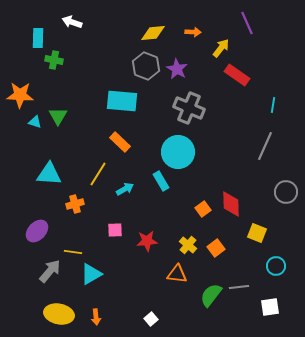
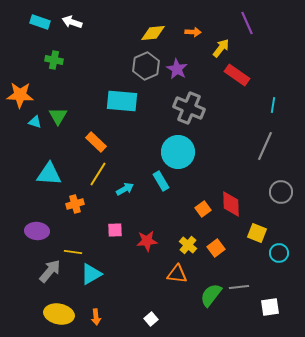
cyan rectangle at (38, 38): moved 2 px right, 16 px up; rotated 72 degrees counterclockwise
gray hexagon at (146, 66): rotated 16 degrees clockwise
orange rectangle at (120, 142): moved 24 px left
gray circle at (286, 192): moved 5 px left
purple ellipse at (37, 231): rotated 50 degrees clockwise
cyan circle at (276, 266): moved 3 px right, 13 px up
